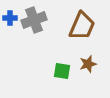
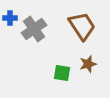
gray cross: moved 9 px down; rotated 15 degrees counterclockwise
brown trapezoid: rotated 56 degrees counterclockwise
green square: moved 2 px down
